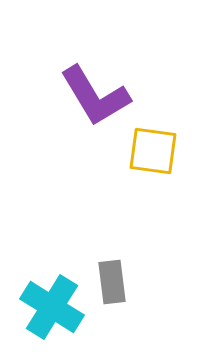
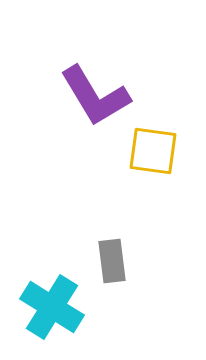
gray rectangle: moved 21 px up
